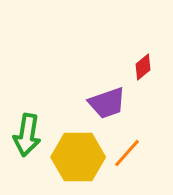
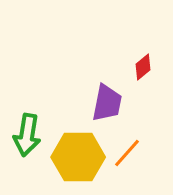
purple trapezoid: rotated 60 degrees counterclockwise
